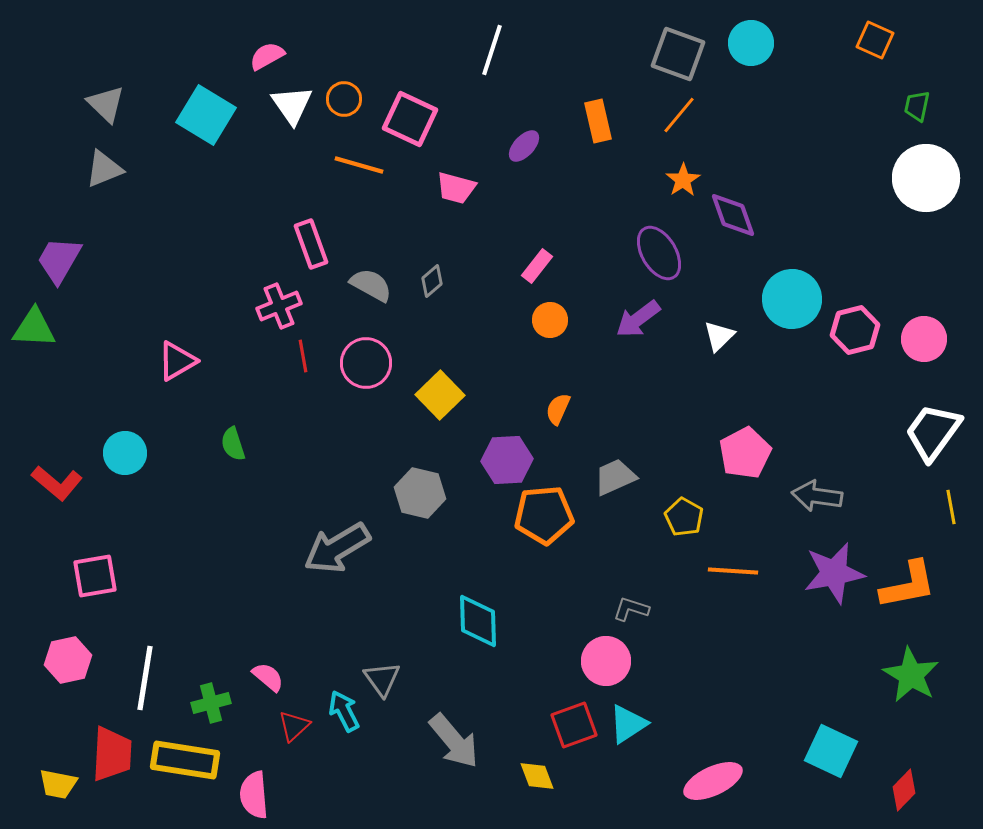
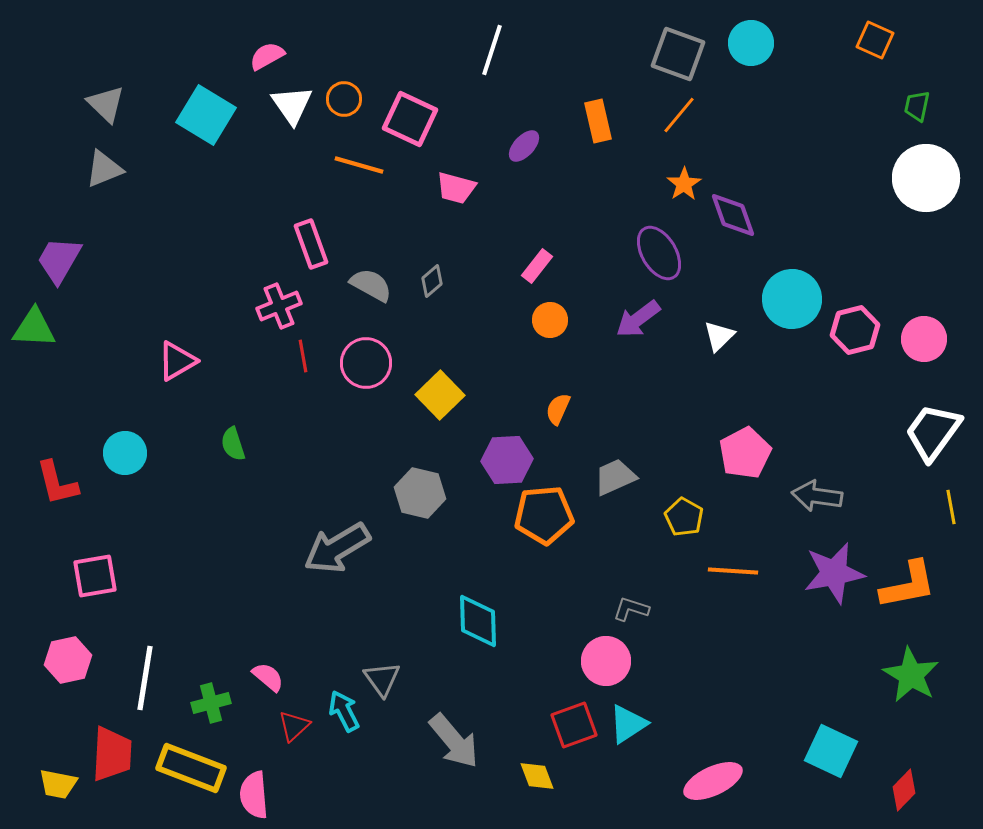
orange star at (683, 180): moved 1 px right, 4 px down
red L-shape at (57, 483): rotated 36 degrees clockwise
yellow rectangle at (185, 760): moved 6 px right, 8 px down; rotated 12 degrees clockwise
